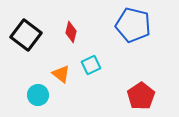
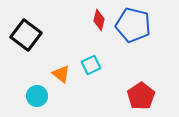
red diamond: moved 28 px right, 12 px up
cyan circle: moved 1 px left, 1 px down
